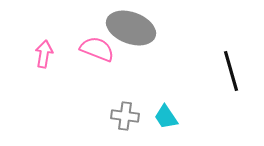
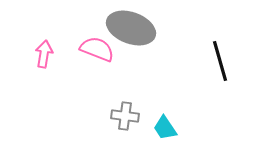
black line: moved 11 px left, 10 px up
cyan trapezoid: moved 1 px left, 11 px down
